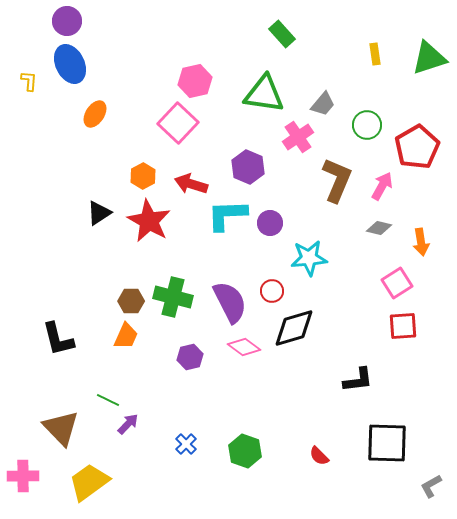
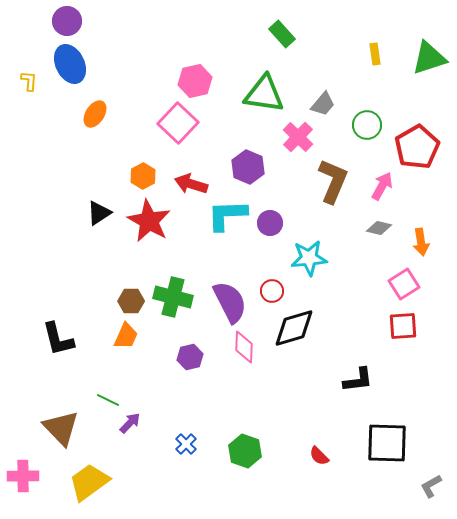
pink cross at (298, 137): rotated 12 degrees counterclockwise
brown L-shape at (337, 180): moved 4 px left, 1 px down
pink square at (397, 283): moved 7 px right, 1 px down
pink diamond at (244, 347): rotated 56 degrees clockwise
purple arrow at (128, 424): moved 2 px right, 1 px up
